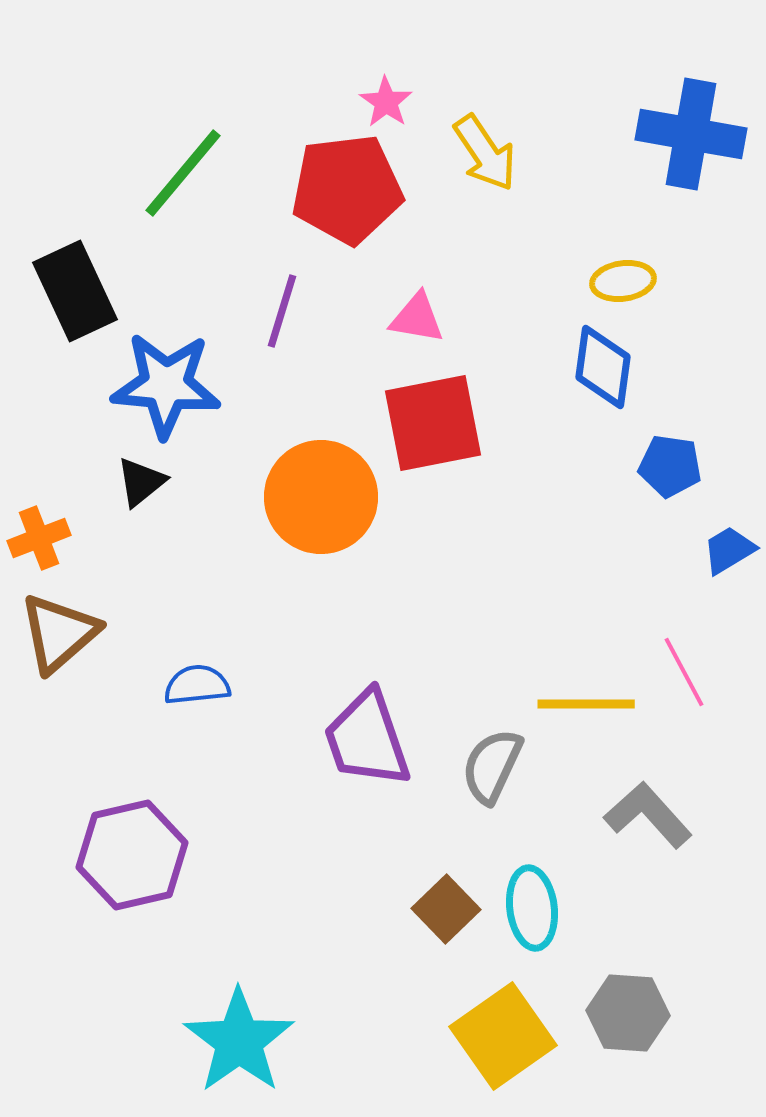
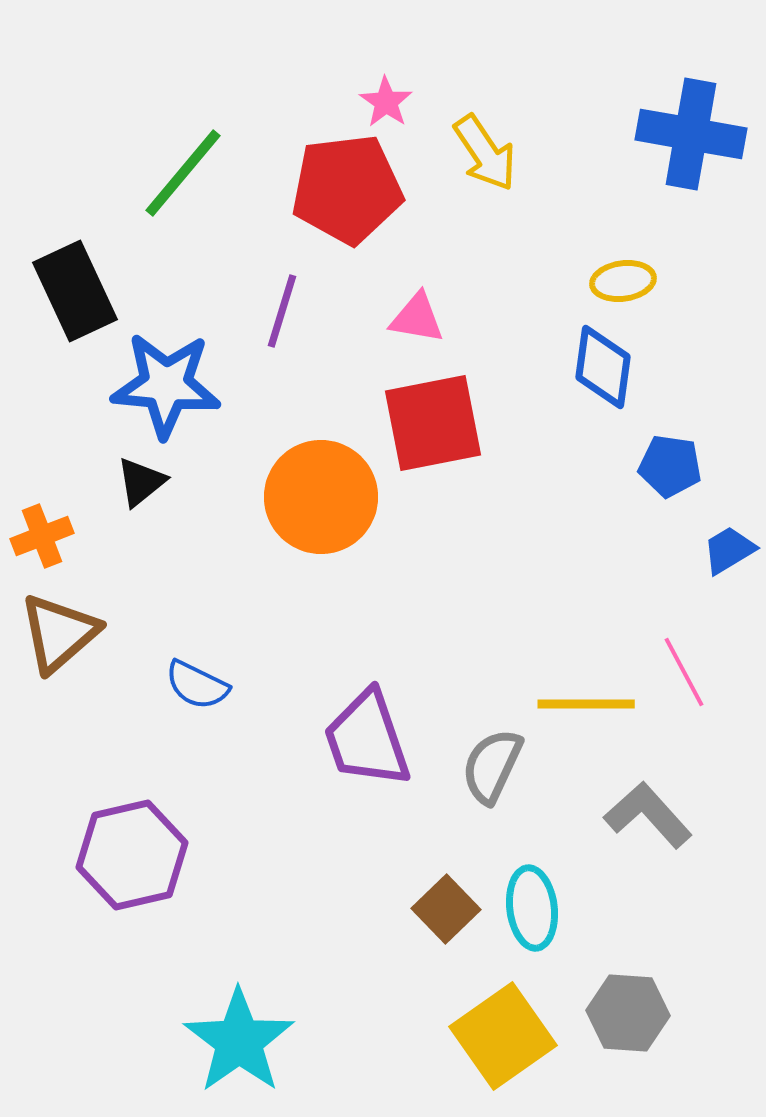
orange cross: moved 3 px right, 2 px up
blue semicircle: rotated 148 degrees counterclockwise
